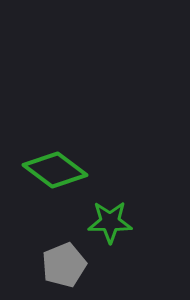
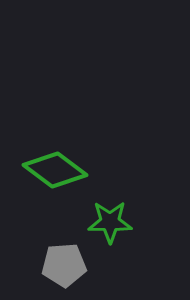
gray pentagon: rotated 18 degrees clockwise
